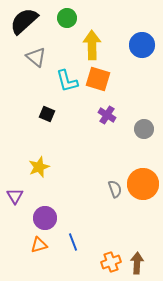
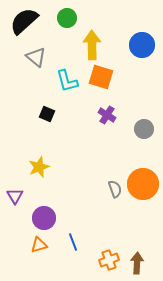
orange square: moved 3 px right, 2 px up
purple circle: moved 1 px left
orange cross: moved 2 px left, 2 px up
